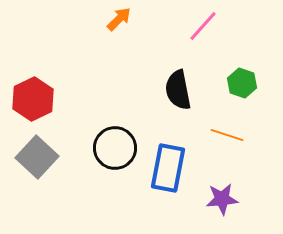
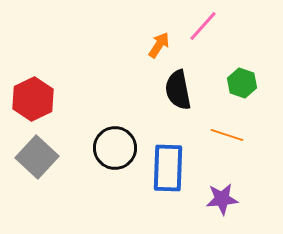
orange arrow: moved 40 px right, 26 px down; rotated 12 degrees counterclockwise
blue rectangle: rotated 9 degrees counterclockwise
